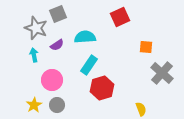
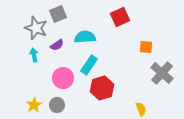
pink circle: moved 11 px right, 2 px up
